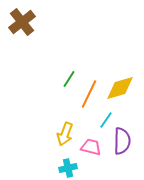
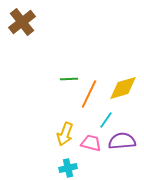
green line: rotated 54 degrees clockwise
yellow diamond: moved 3 px right
purple semicircle: rotated 96 degrees counterclockwise
pink trapezoid: moved 4 px up
